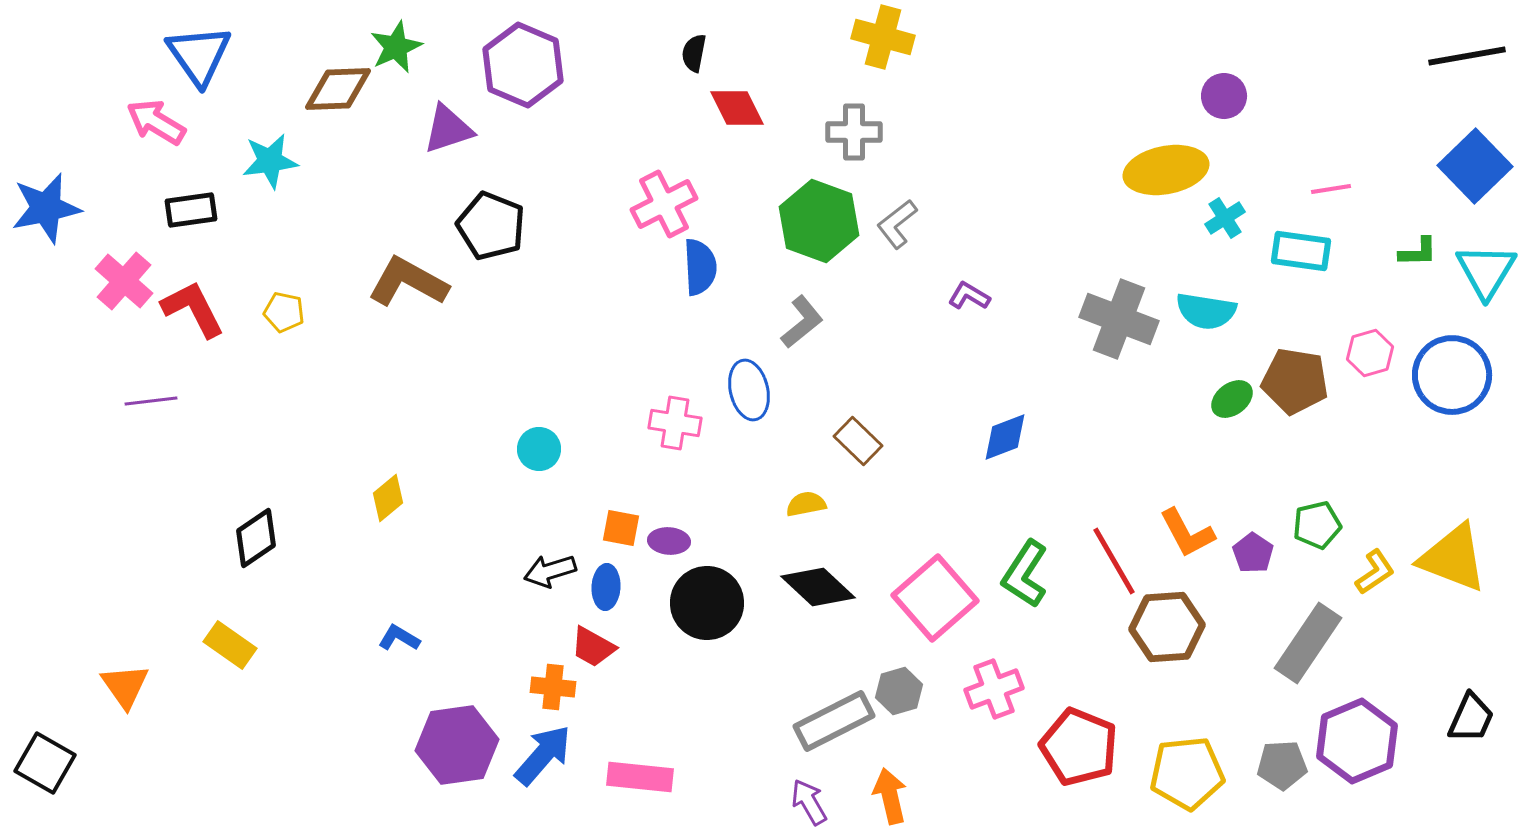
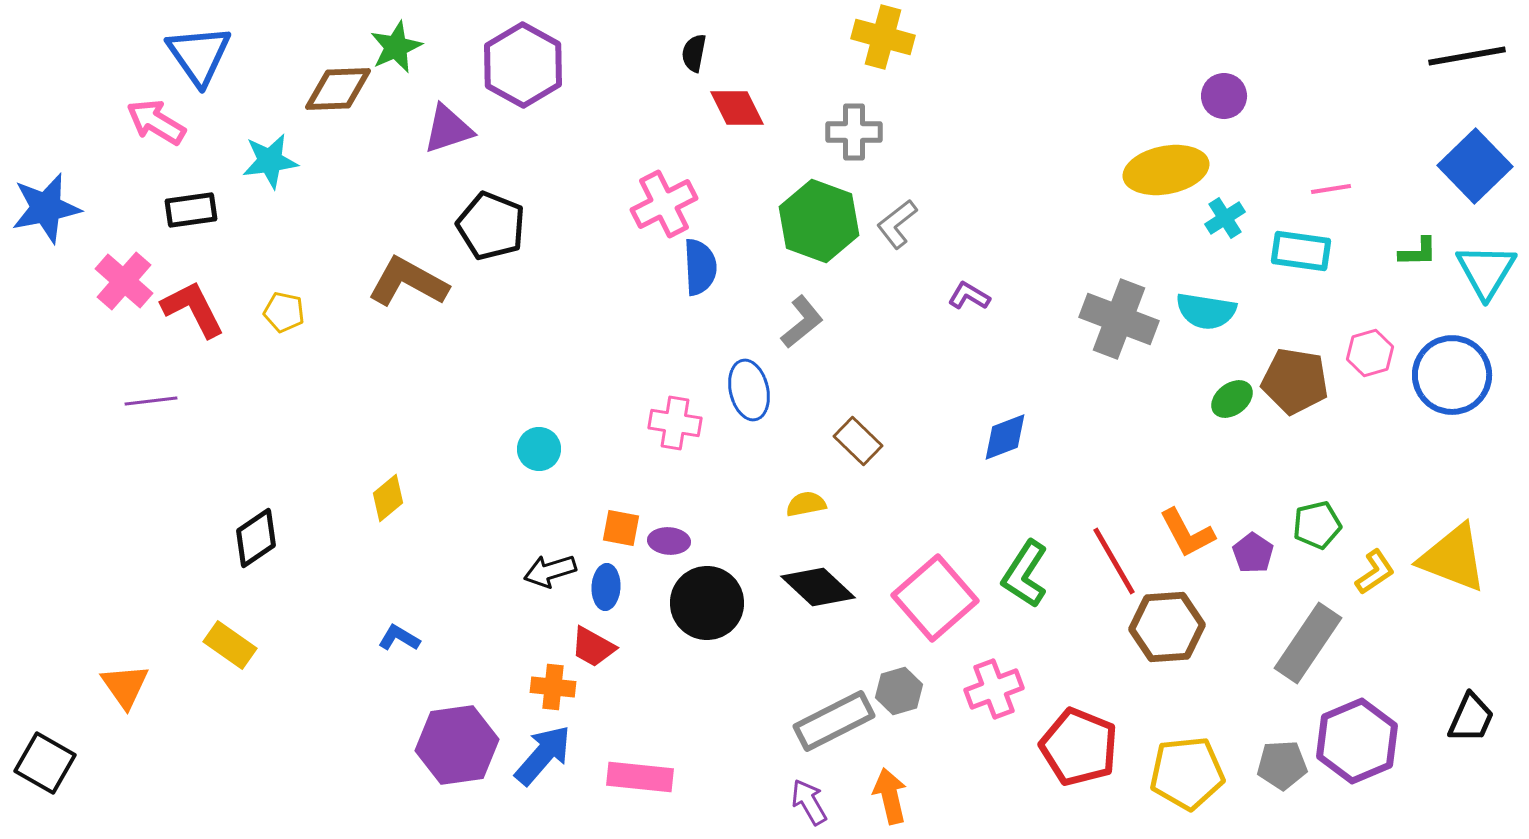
purple hexagon at (523, 65): rotated 6 degrees clockwise
